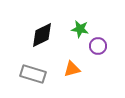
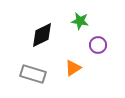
green star: moved 8 px up
purple circle: moved 1 px up
orange triangle: moved 1 px right, 1 px up; rotated 18 degrees counterclockwise
